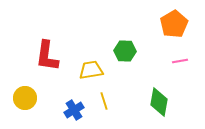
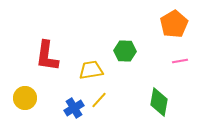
yellow line: moved 5 px left, 1 px up; rotated 60 degrees clockwise
blue cross: moved 2 px up
